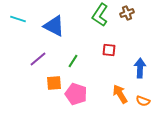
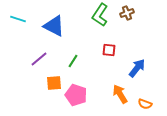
purple line: moved 1 px right
blue arrow: moved 3 px left; rotated 36 degrees clockwise
pink pentagon: moved 1 px down
orange semicircle: moved 2 px right, 3 px down
